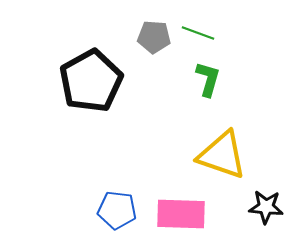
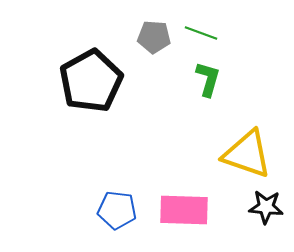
green line: moved 3 px right
yellow triangle: moved 25 px right, 1 px up
pink rectangle: moved 3 px right, 4 px up
